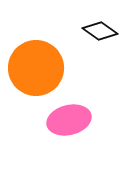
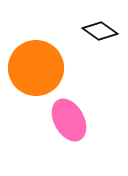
pink ellipse: rotated 75 degrees clockwise
